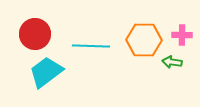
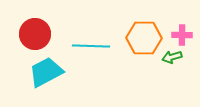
orange hexagon: moved 2 px up
green arrow: moved 5 px up; rotated 24 degrees counterclockwise
cyan trapezoid: rotated 9 degrees clockwise
